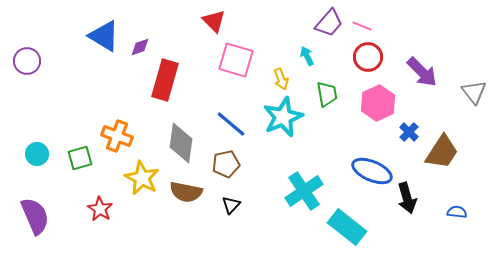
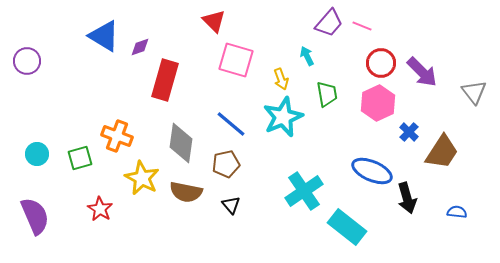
red circle: moved 13 px right, 6 px down
black triangle: rotated 24 degrees counterclockwise
